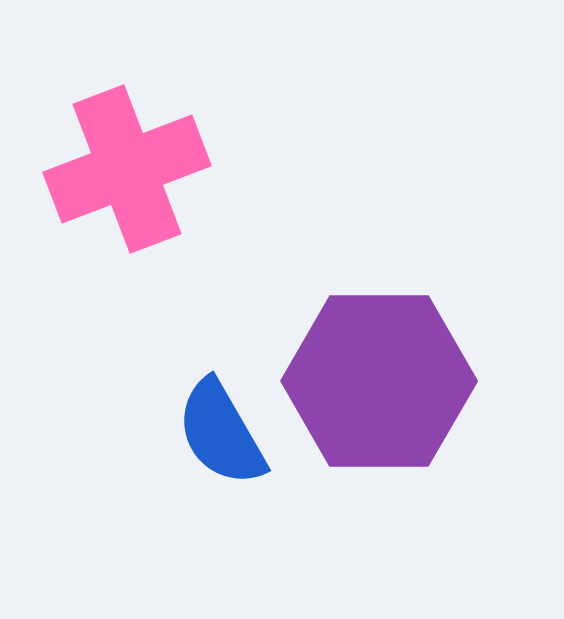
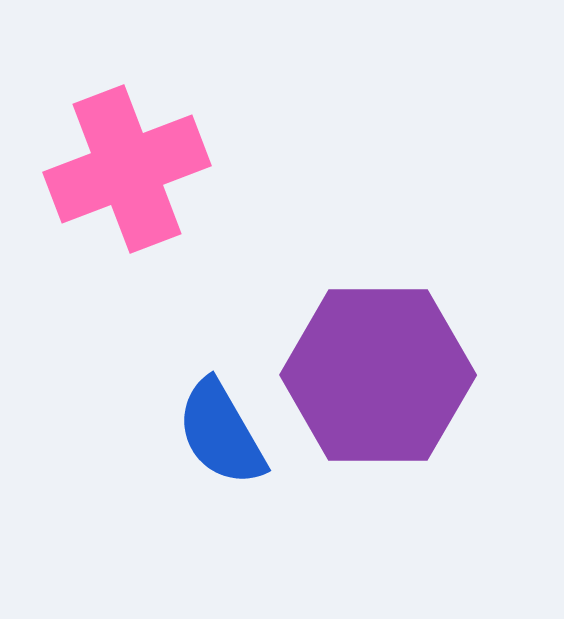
purple hexagon: moved 1 px left, 6 px up
